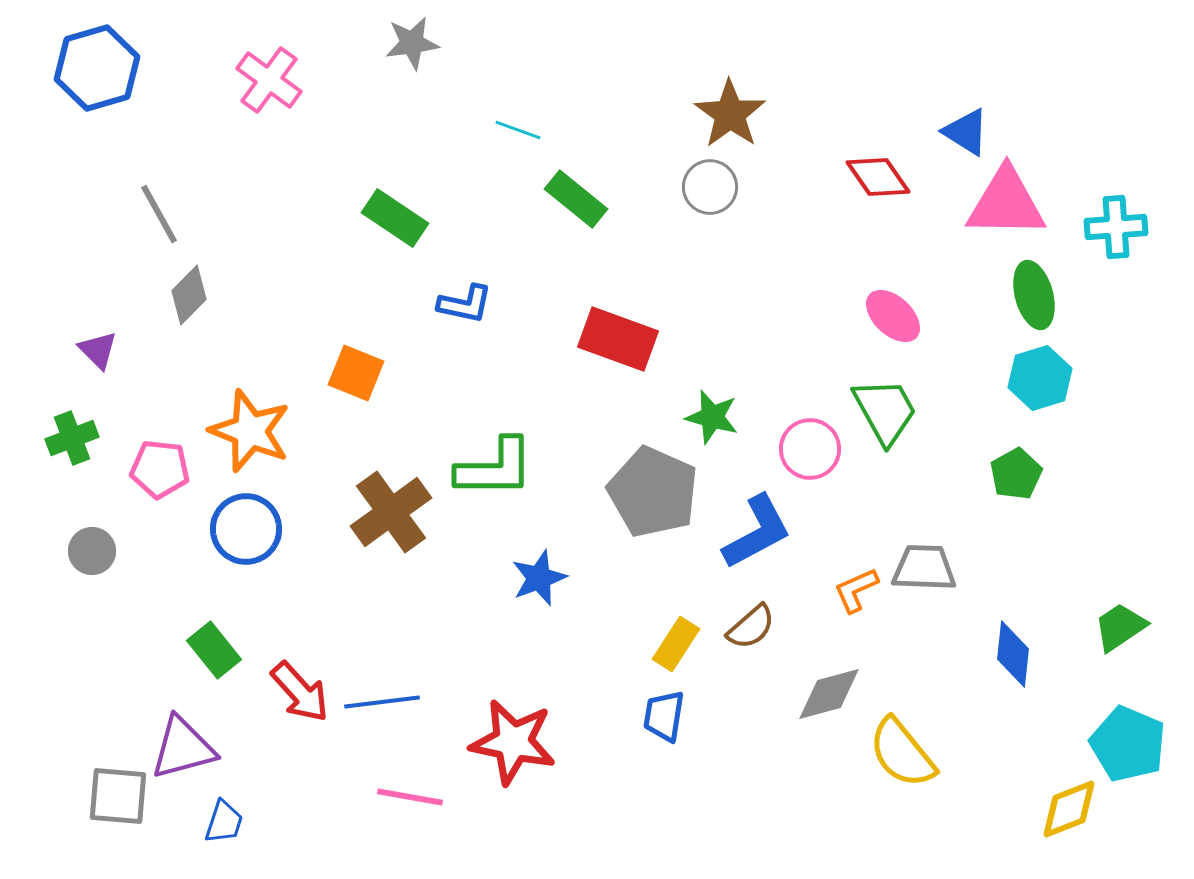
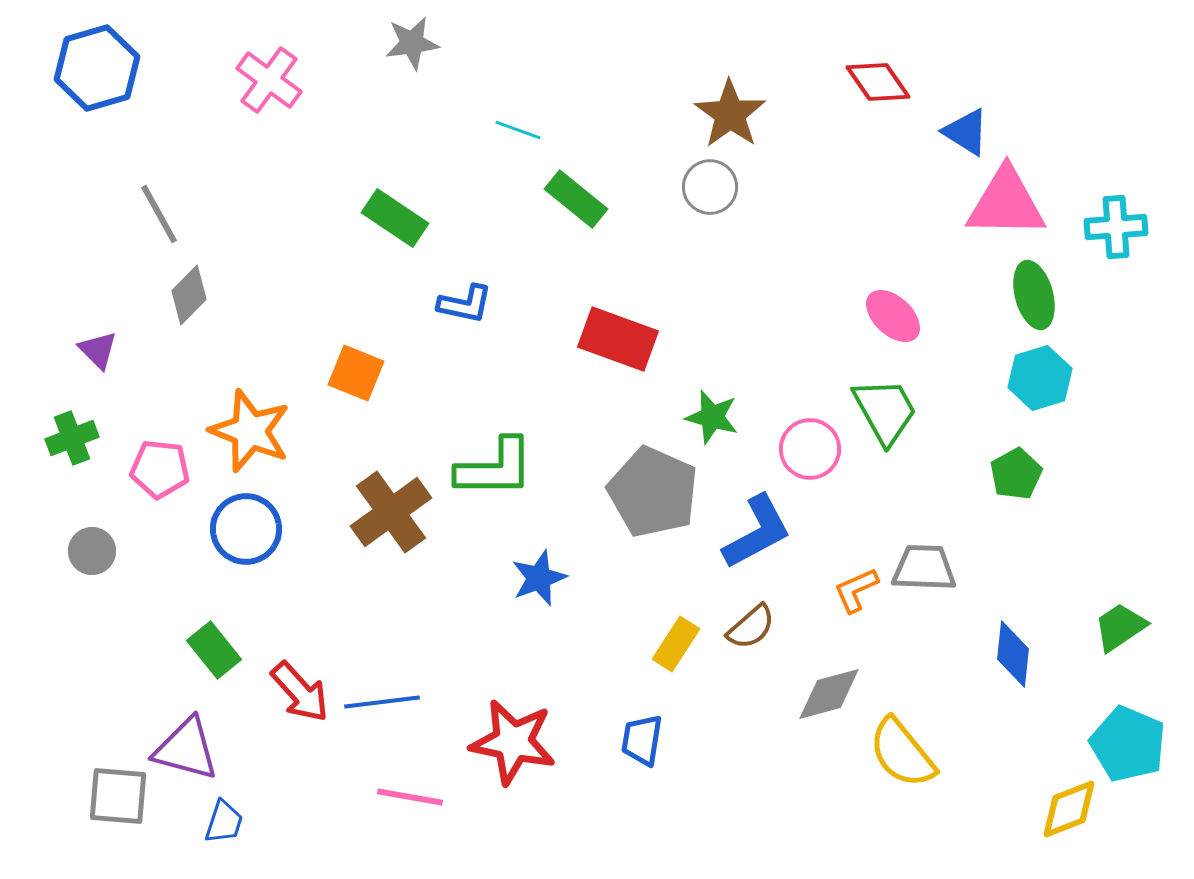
red diamond at (878, 177): moved 95 px up
blue trapezoid at (664, 716): moved 22 px left, 24 px down
purple triangle at (183, 748): moved 3 px right, 1 px down; rotated 30 degrees clockwise
